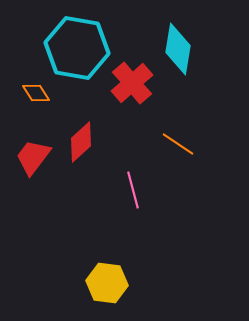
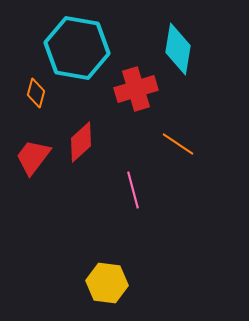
red cross: moved 4 px right, 6 px down; rotated 24 degrees clockwise
orange diamond: rotated 48 degrees clockwise
